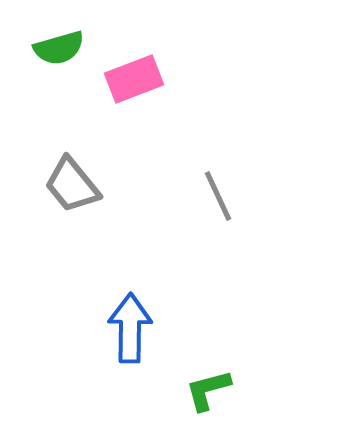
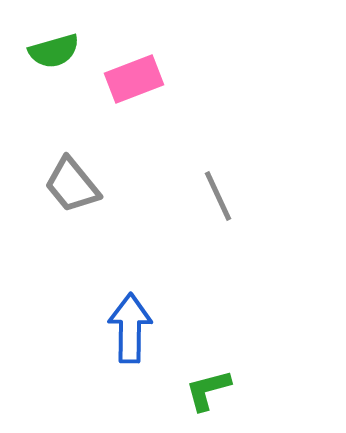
green semicircle: moved 5 px left, 3 px down
